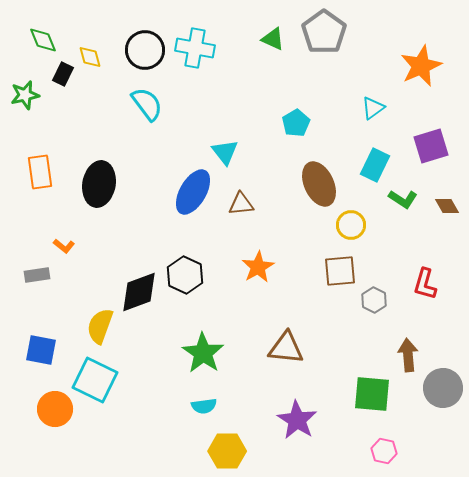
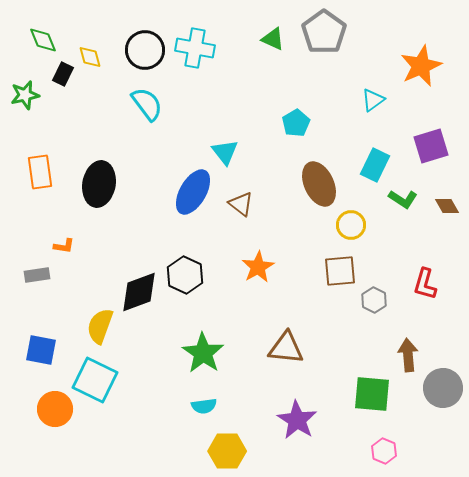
cyan triangle at (373, 108): moved 8 px up
brown triangle at (241, 204): rotated 44 degrees clockwise
orange L-shape at (64, 246): rotated 30 degrees counterclockwise
pink hexagon at (384, 451): rotated 10 degrees clockwise
